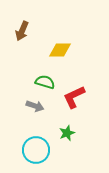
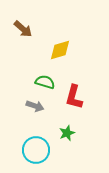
brown arrow: moved 1 px right, 2 px up; rotated 72 degrees counterclockwise
yellow diamond: rotated 15 degrees counterclockwise
red L-shape: rotated 50 degrees counterclockwise
